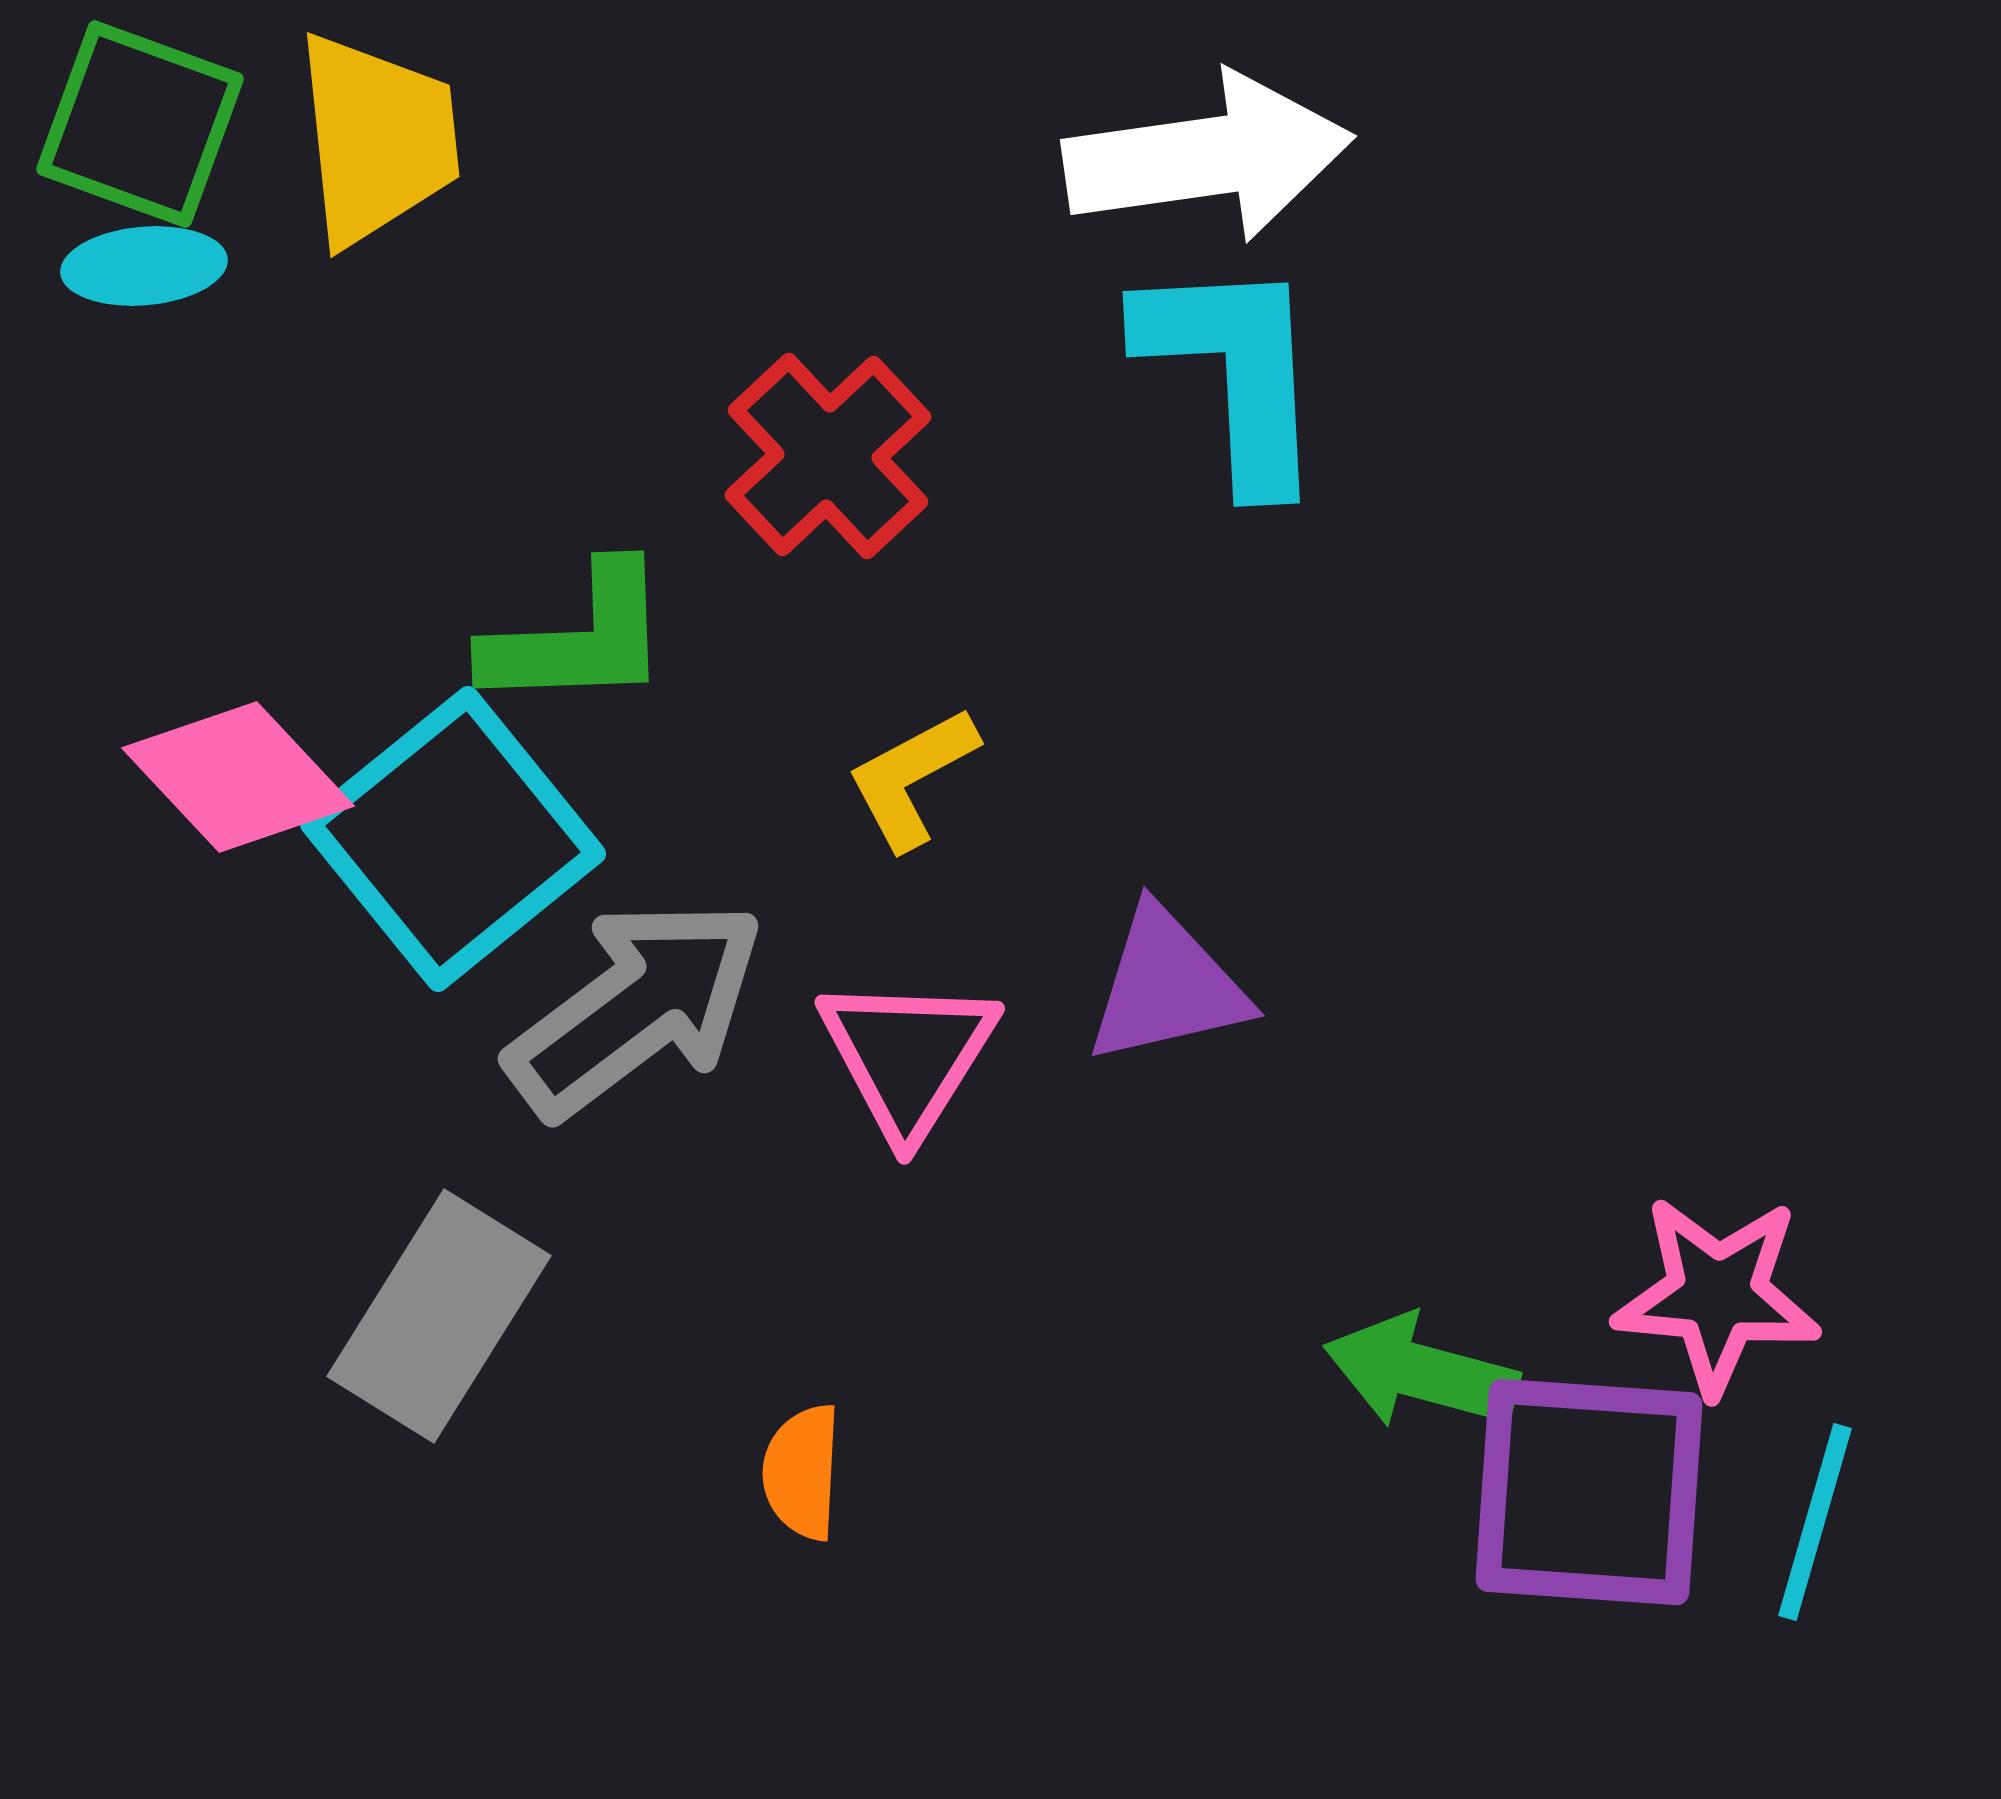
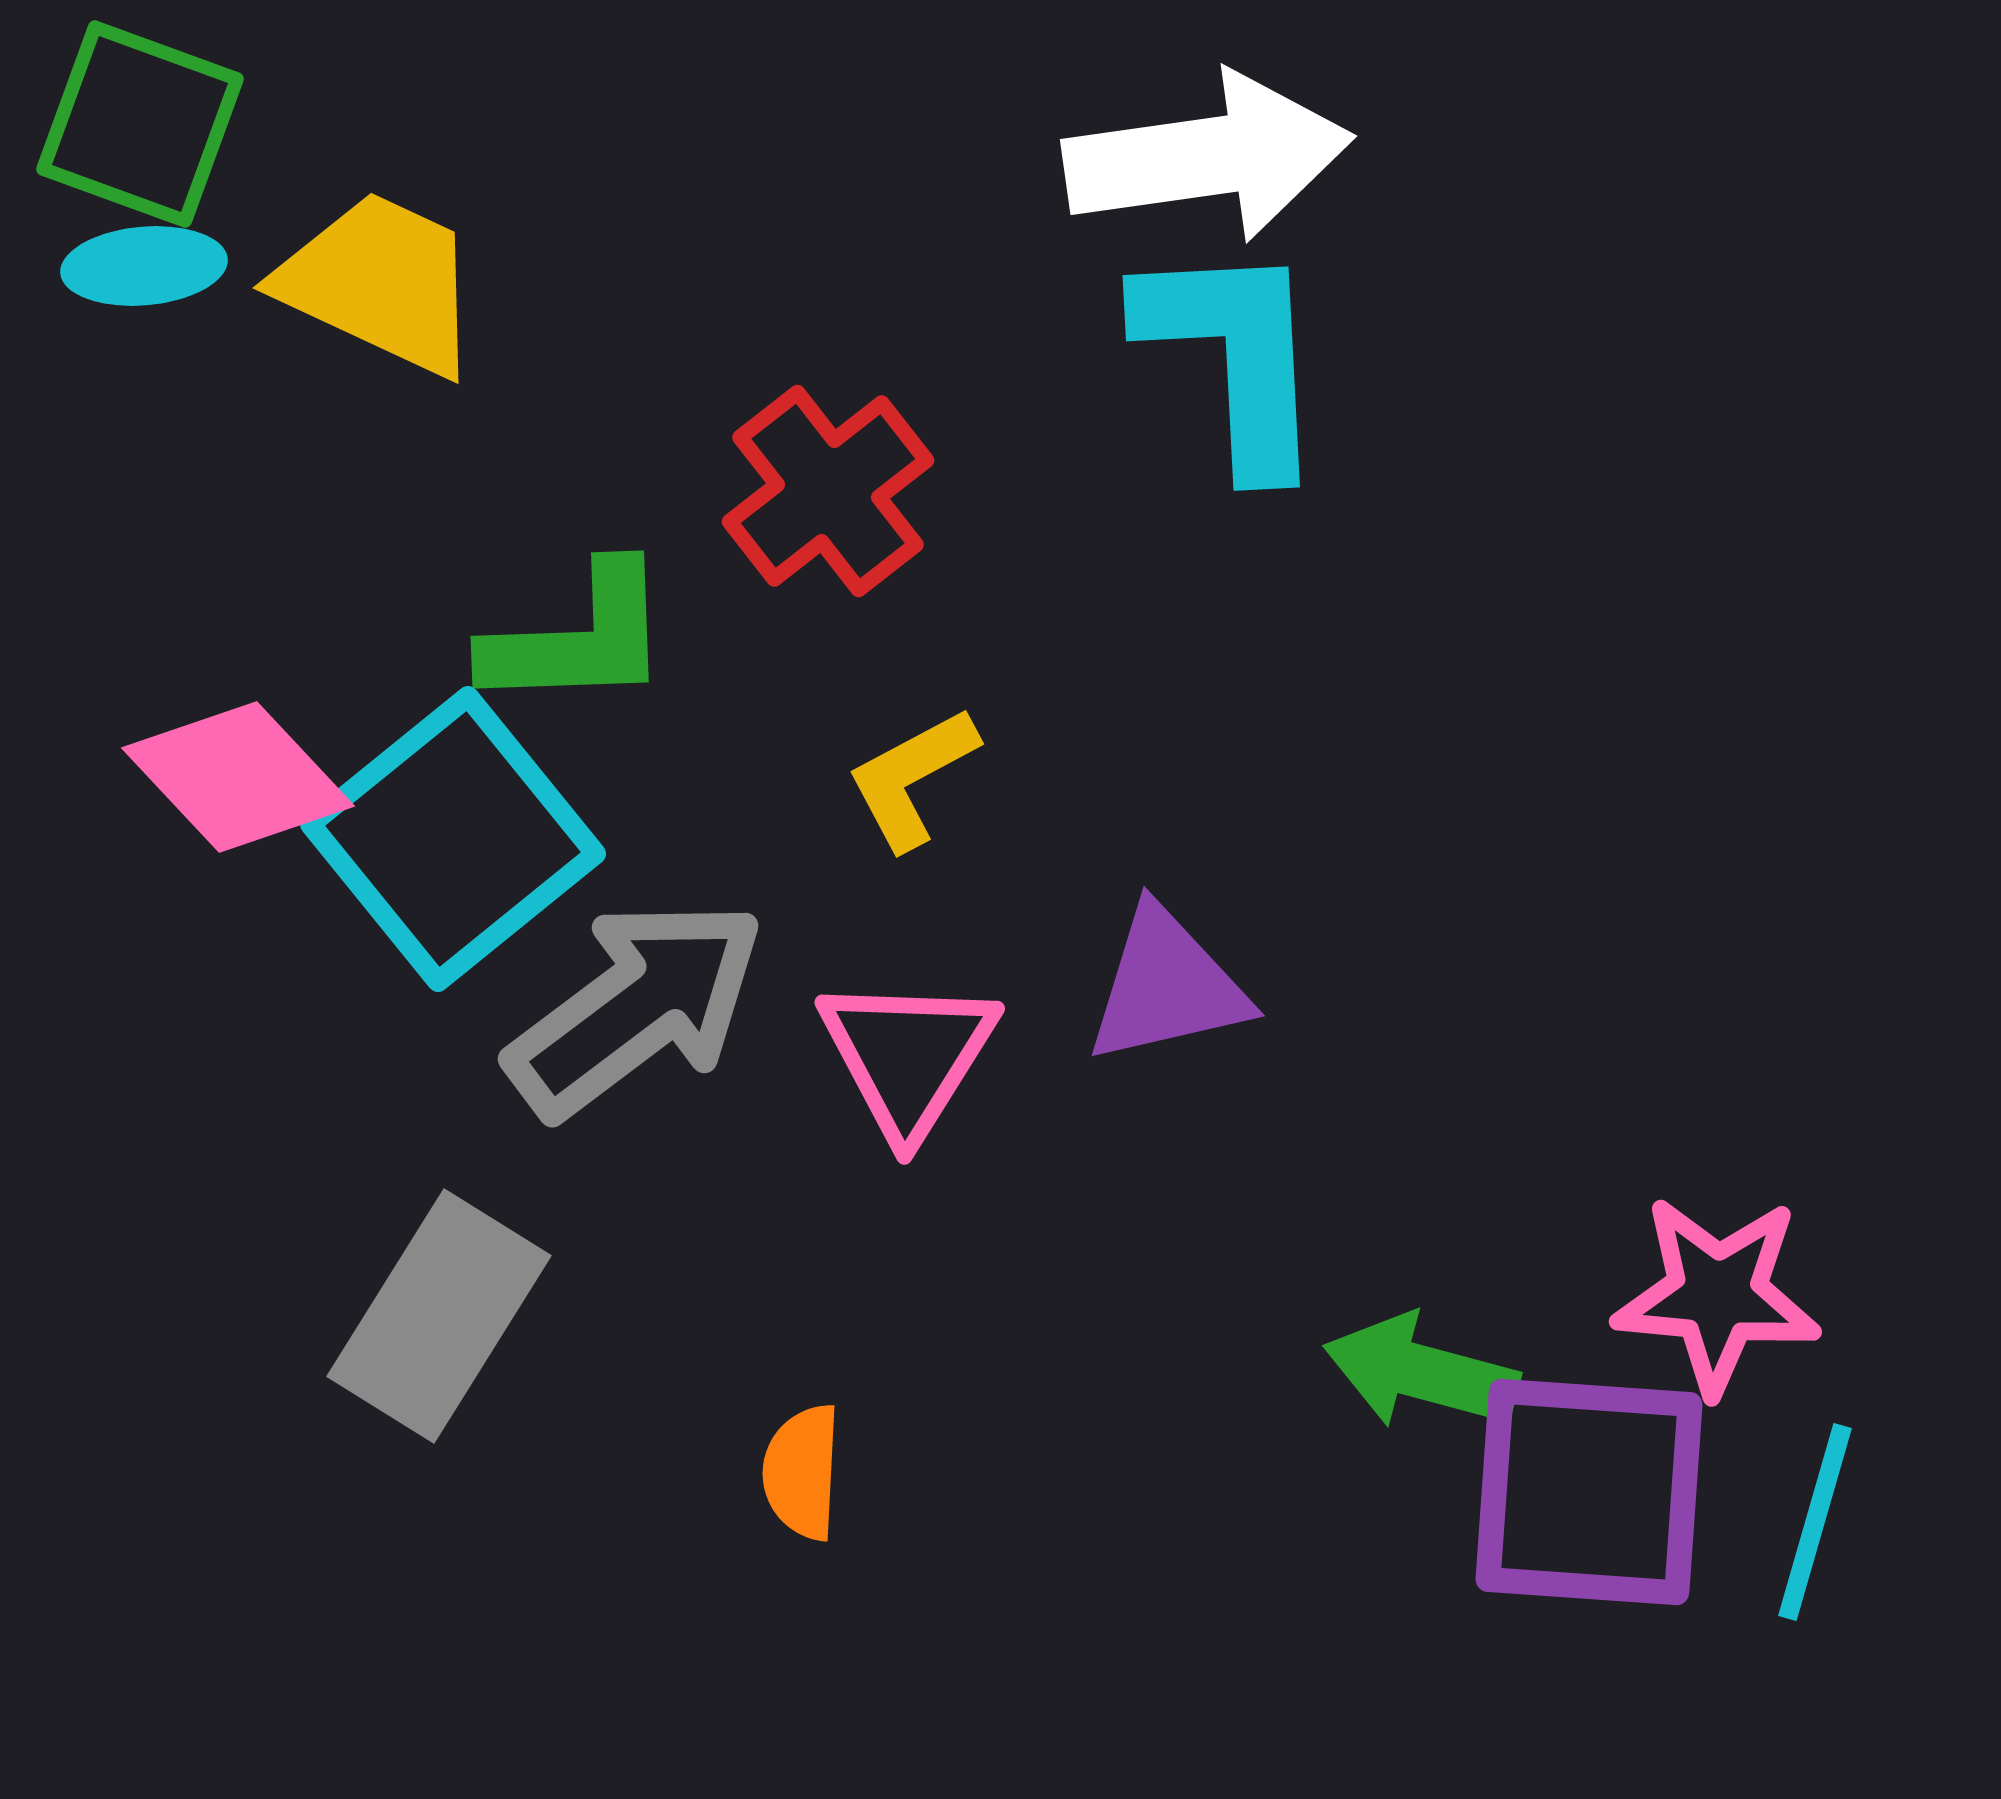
yellow trapezoid: moved 3 px right, 144 px down; rotated 59 degrees counterclockwise
cyan L-shape: moved 16 px up
red cross: moved 35 px down; rotated 5 degrees clockwise
